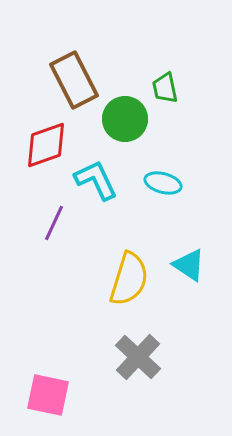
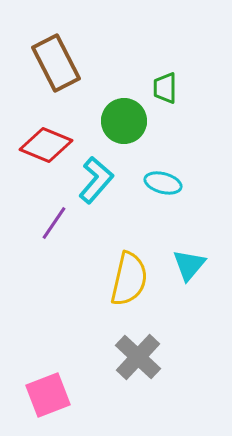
brown rectangle: moved 18 px left, 17 px up
green trapezoid: rotated 12 degrees clockwise
green circle: moved 1 px left, 2 px down
red diamond: rotated 42 degrees clockwise
cyan L-shape: rotated 66 degrees clockwise
purple line: rotated 9 degrees clockwise
cyan triangle: rotated 36 degrees clockwise
yellow semicircle: rotated 4 degrees counterclockwise
pink square: rotated 33 degrees counterclockwise
